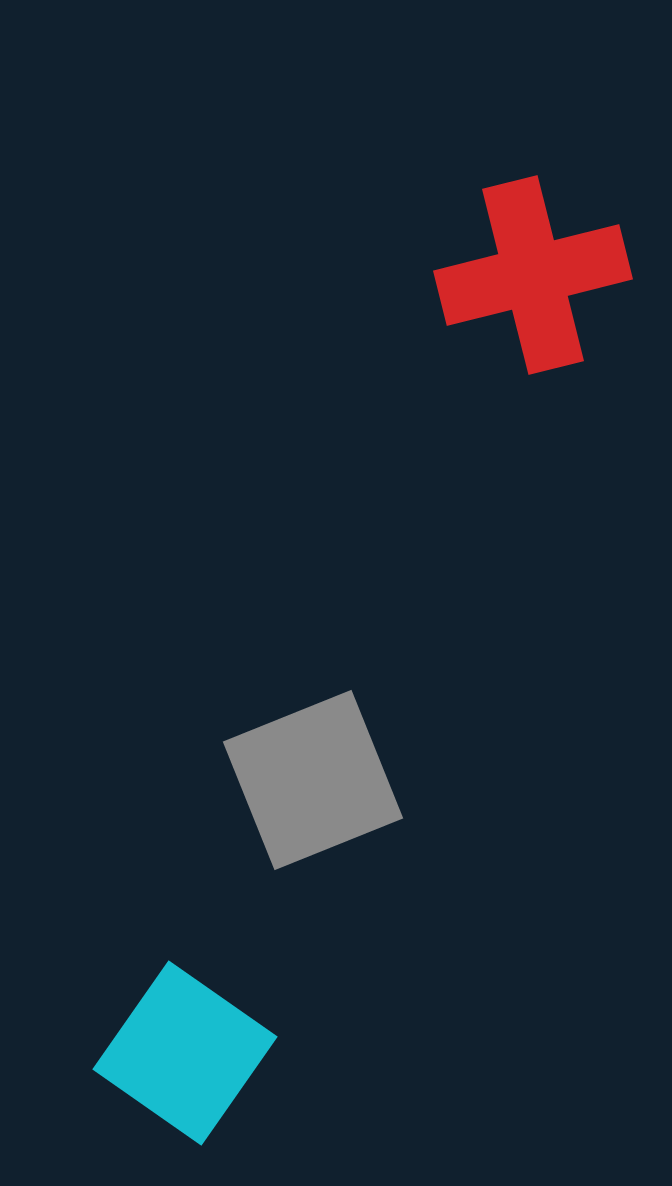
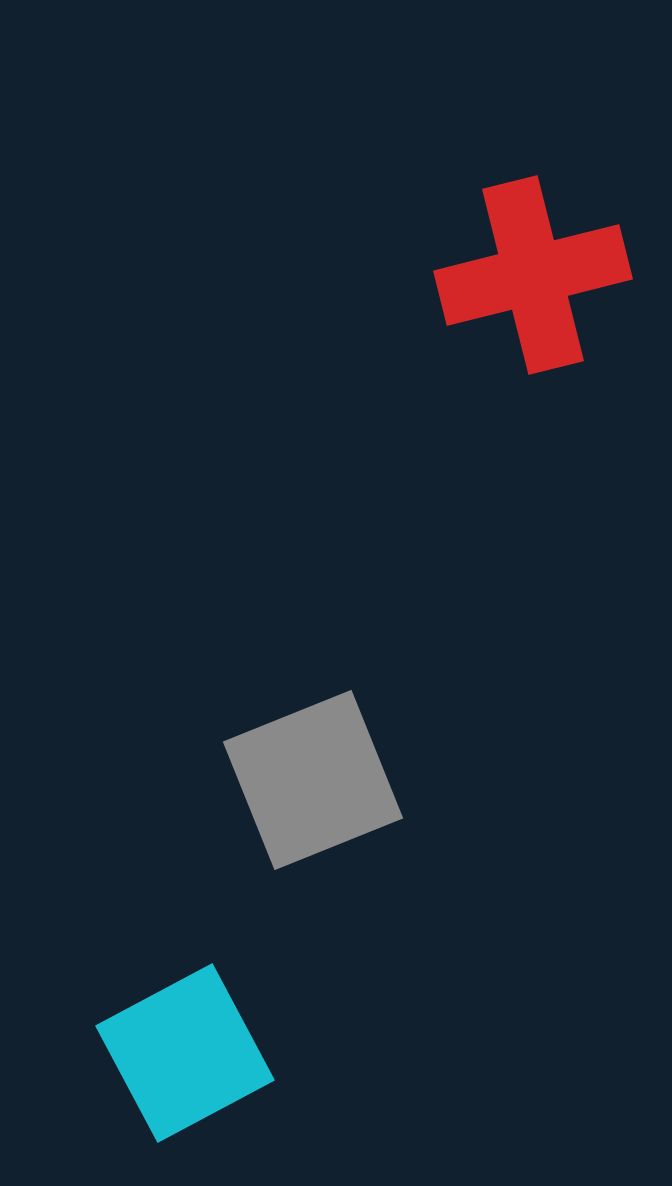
cyan square: rotated 27 degrees clockwise
